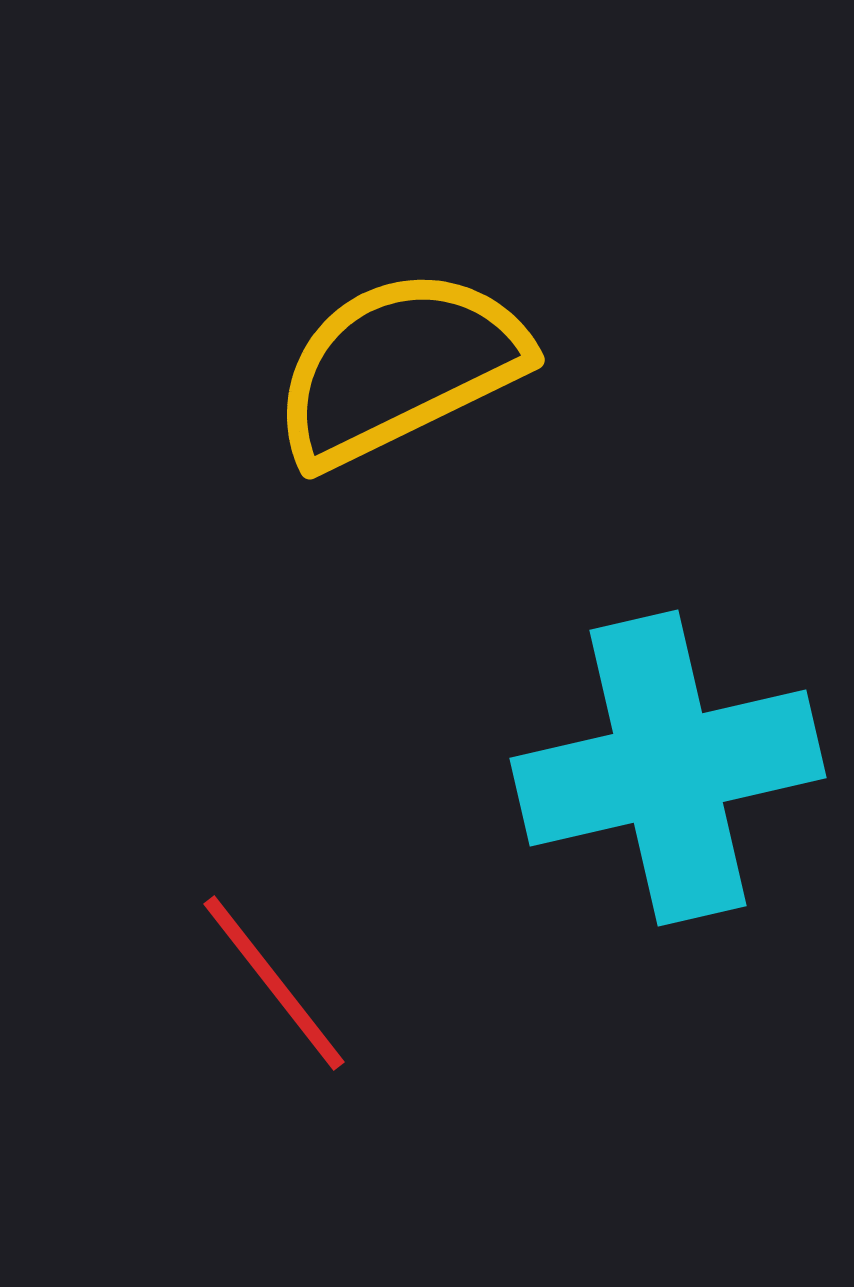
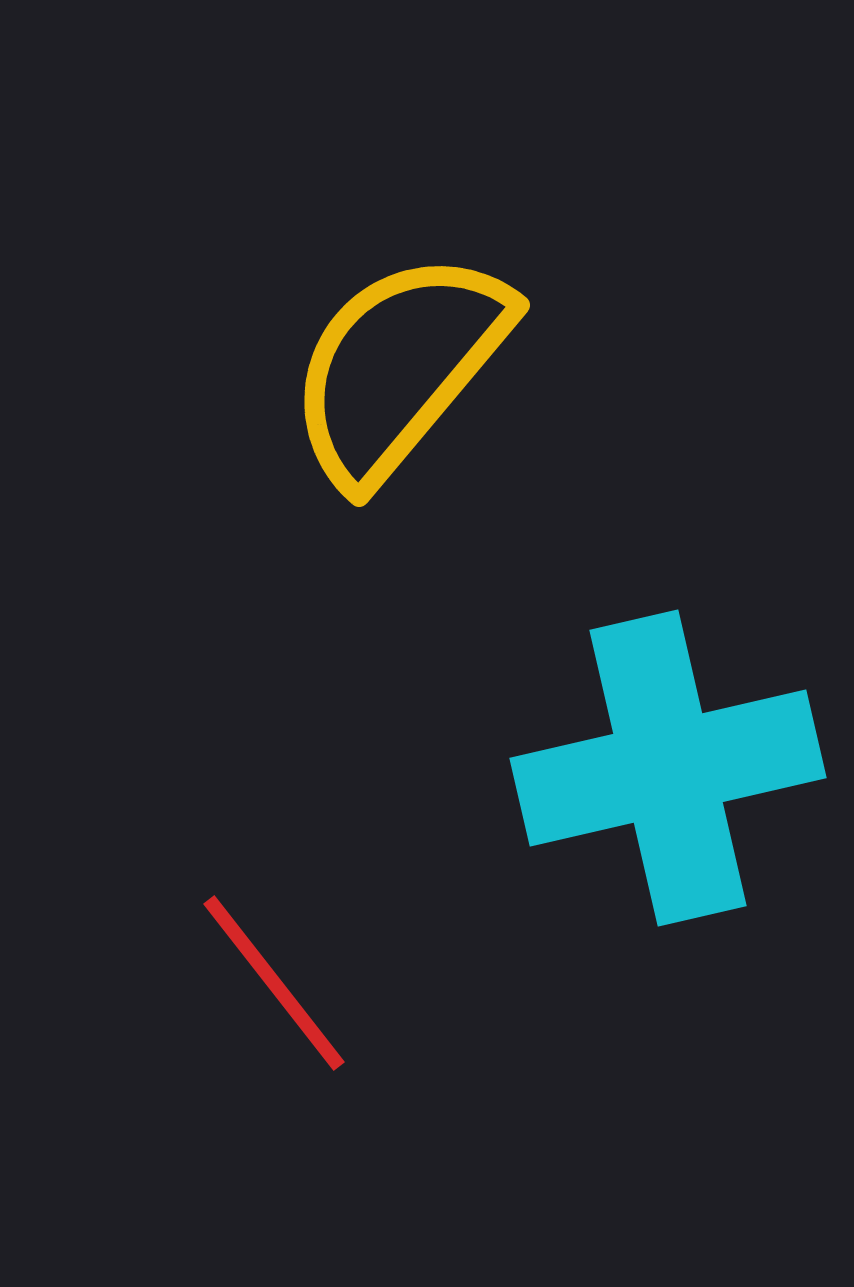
yellow semicircle: rotated 24 degrees counterclockwise
